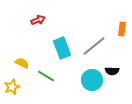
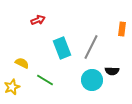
gray line: moved 3 px left, 1 px down; rotated 25 degrees counterclockwise
green line: moved 1 px left, 4 px down
